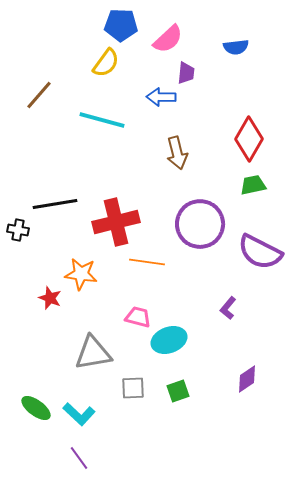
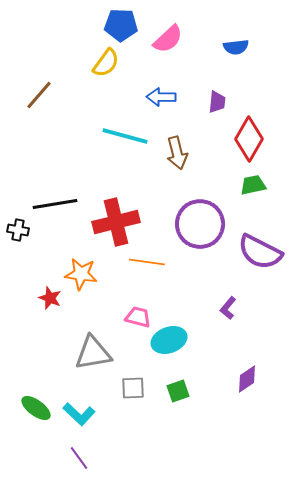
purple trapezoid: moved 31 px right, 29 px down
cyan line: moved 23 px right, 16 px down
